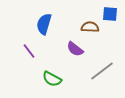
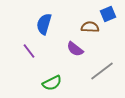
blue square: moved 2 px left; rotated 28 degrees counterclockwise
green semicircle: moved 4 px down; rotated 54 degrees counterclockwise
